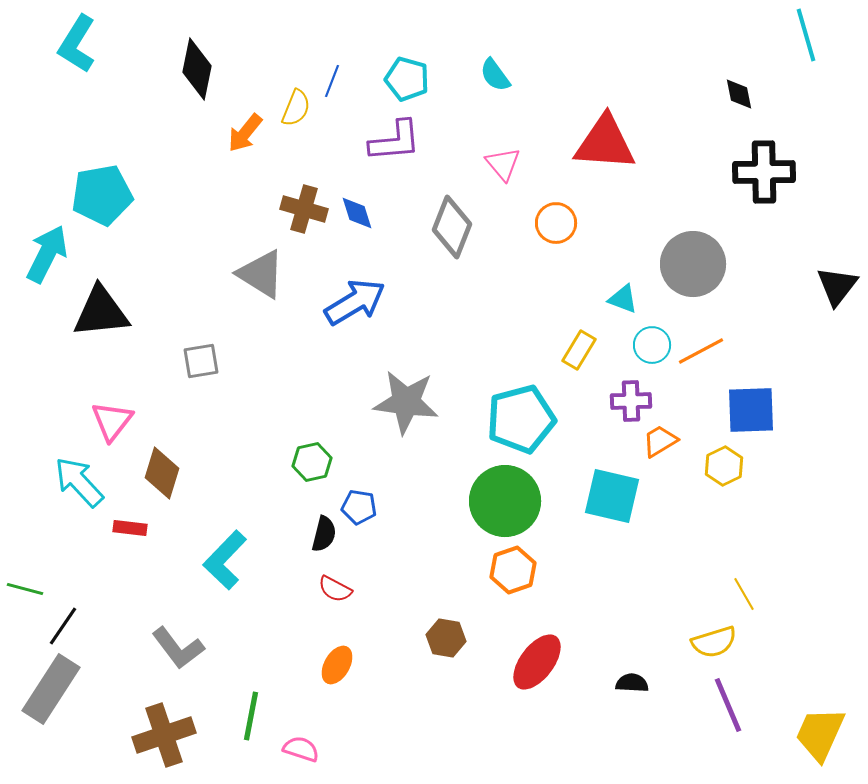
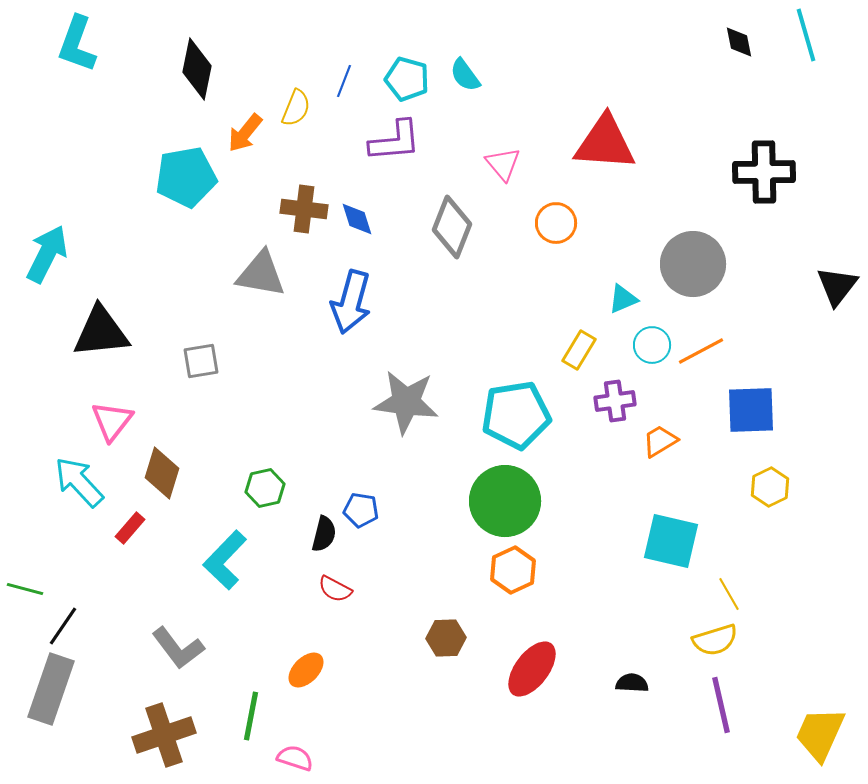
cyan L-shape at (77, 44): rotated 12 degrees counterclockwise
cyan semicircle at (495, 75): moved 30 px left
blue line at (332, 81): moved 12 px right
black diamond at (739, 94): moved 52 px up
cyan pentagon at (102, 195): moved 84 px right, 18 px up
brown cross at (304, 209): rotated 9 degrees counterclockwise
blue diamond at (357, 213): moved 6 px down
gray triangle at (261, 274): rotated 22 degrees counterclockwise
cyan triangle at (623, 299): rotated 44 degrees counterclockwise
blue arrow at (355, 302): moved 4 px left; rotated 136 degrees clockwise
black triangle at (101, 312): moved 20 px down
purple cross at (631, 401): moved 16 px left; rotated 6 degrees counterclockwise
cyan pentagon at (521, 419): moved 5 px left, 4 px up; rotated 6 degrees clockwise
green hexagon at (312, 462): moved 47 px left, 26 px down
yellow hexagon at (724, 466): moved 46 px right, 21 px down
cyan square at (612, 496): moved 59 px right, 45 px down
blue pentagon at (359, 507): moved 2 px right, 3 px down
red rectangle at (130, 528): rotated 56 degrees counterclockwise
orange hexagon at (513, 570): rotated 6 degrees counterclockwise
yellow line at (744, 594): moved 15 px left
brown hexagon at (446, 638): rotated 12 degrees counterclockwise
yellow semicircle at (714, 642): moved 1 px right, 2 px up
red ellipse at (537, 662): moved 5 px left, 7 px down
orange ellipse at (337, 665): moved 31 px left, 5 px down; rotated 15 degrees clockwise
gray rectangle at (51, 689): rotated 14 degrees counterclockwise
purple line at (728, 705): moved 7 px left; rotated 10 degrees clockwise
pink semicircle at (301, 749): moved 6 px left, 9 px down
